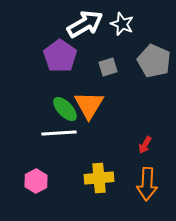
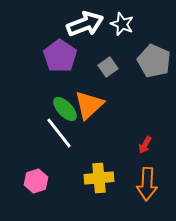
white arrow: rotated 9 degrees clockwise
gray square: rotated 18 degrees counterclockwise
orange triangle: rotated 16 degrees clockwise
white line: rotated 56 degrees clockwise
pink hexagon: rotated 10 degrees clockwise
